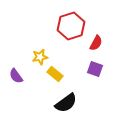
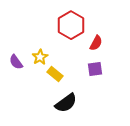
red hexagon: moved 1 px up; rotated 12 degrees counterclockwise
yellow star: rotated 21 degrees counterclockwise
purple square: rotated 28 degrees counterclockwise
purple semicircle: moved 14 px up
